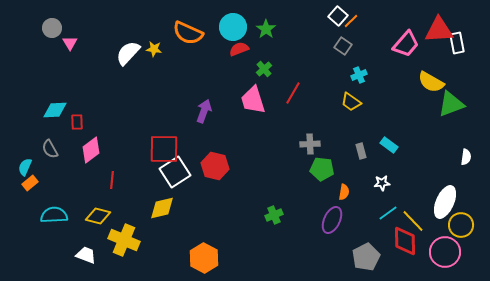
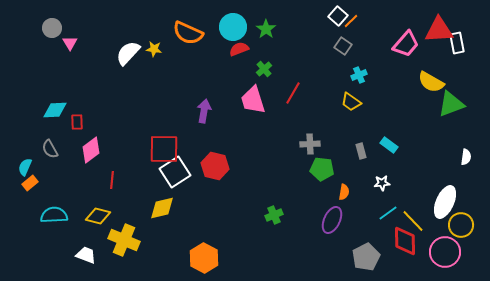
purple arrow at (204, 111): rotated 10 degrees counterclockwise
